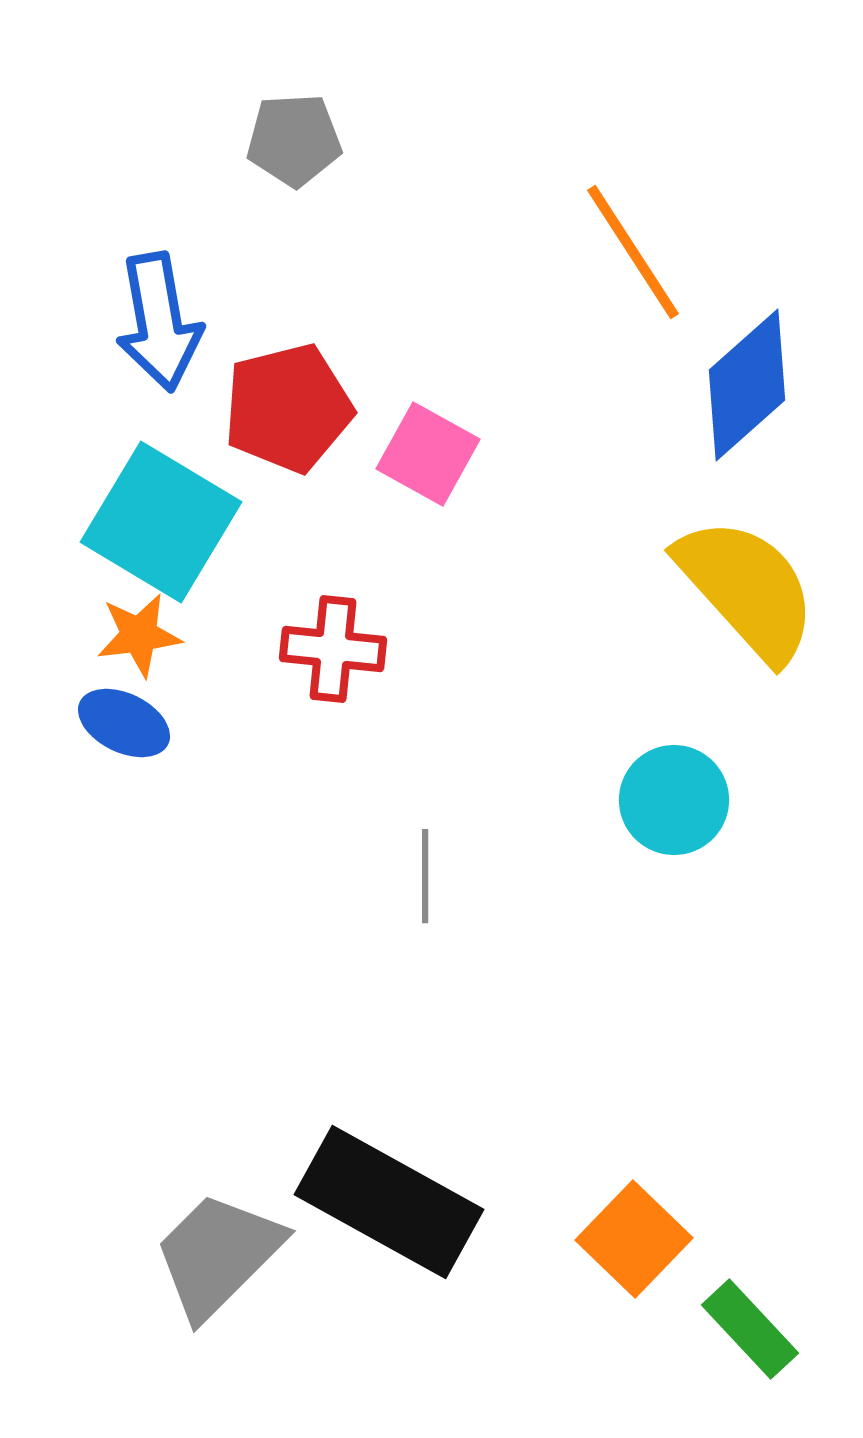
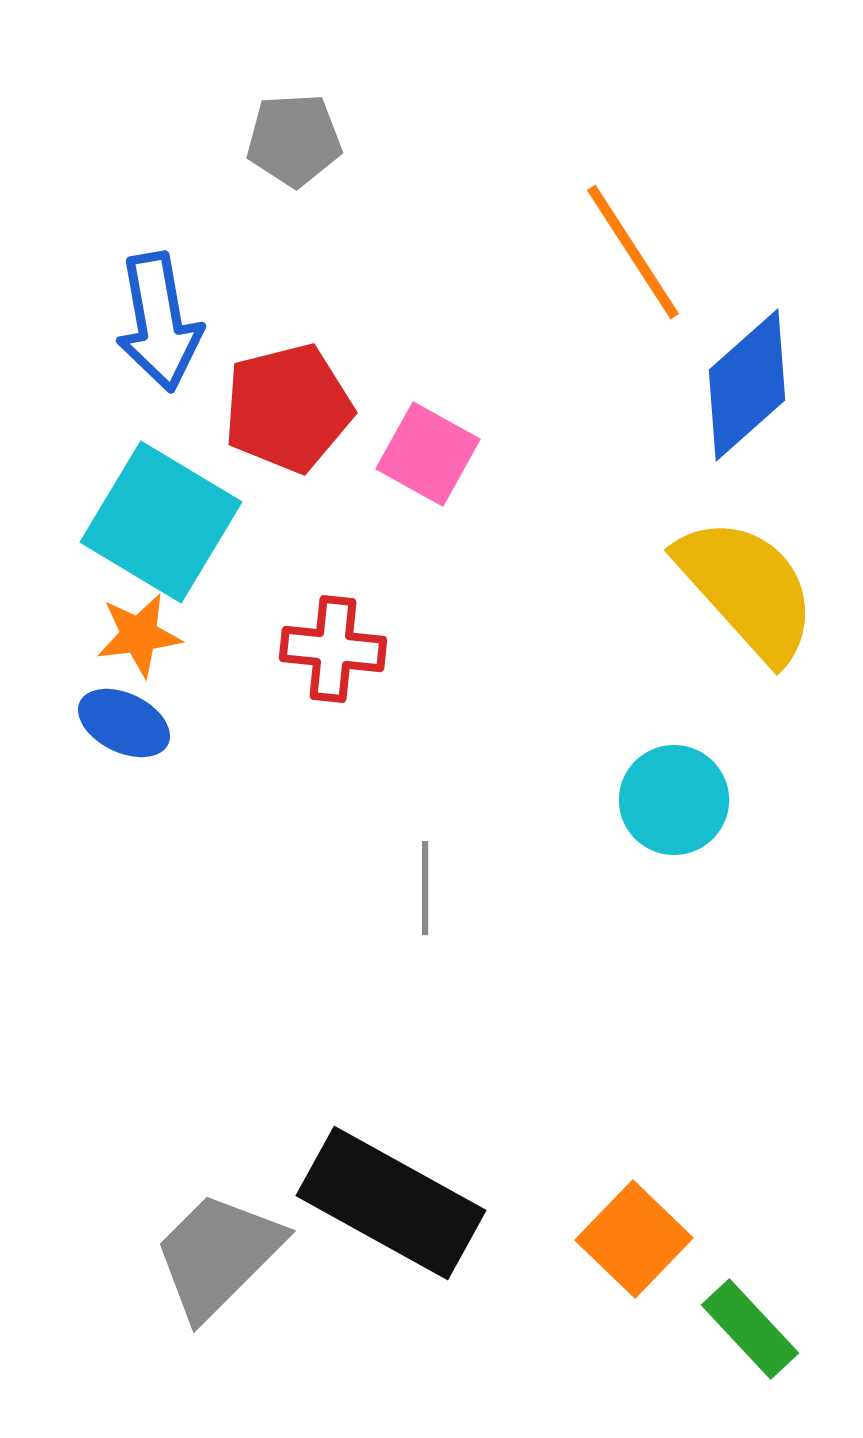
gray line: moved 12 px down
black rectangle: moved 2 px right, 1 px down
